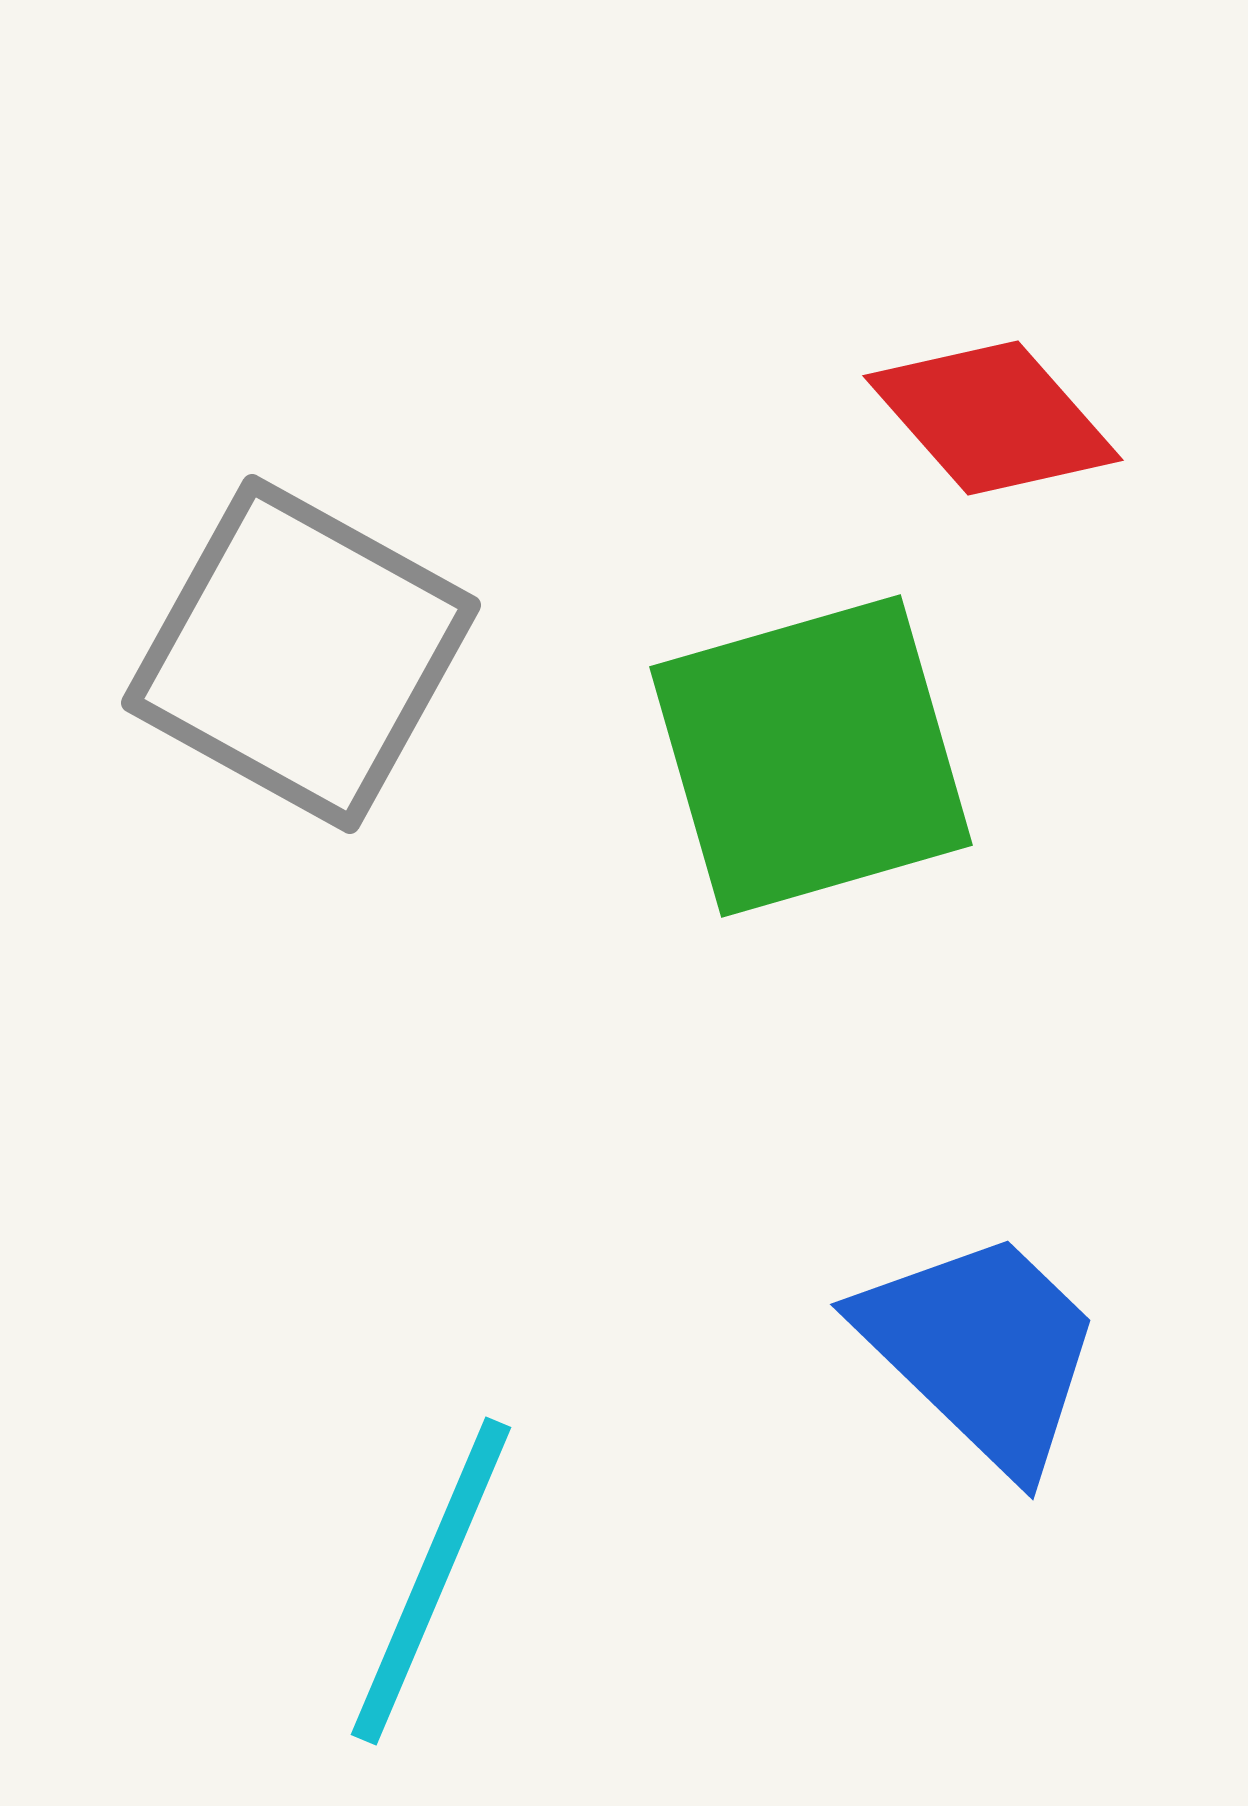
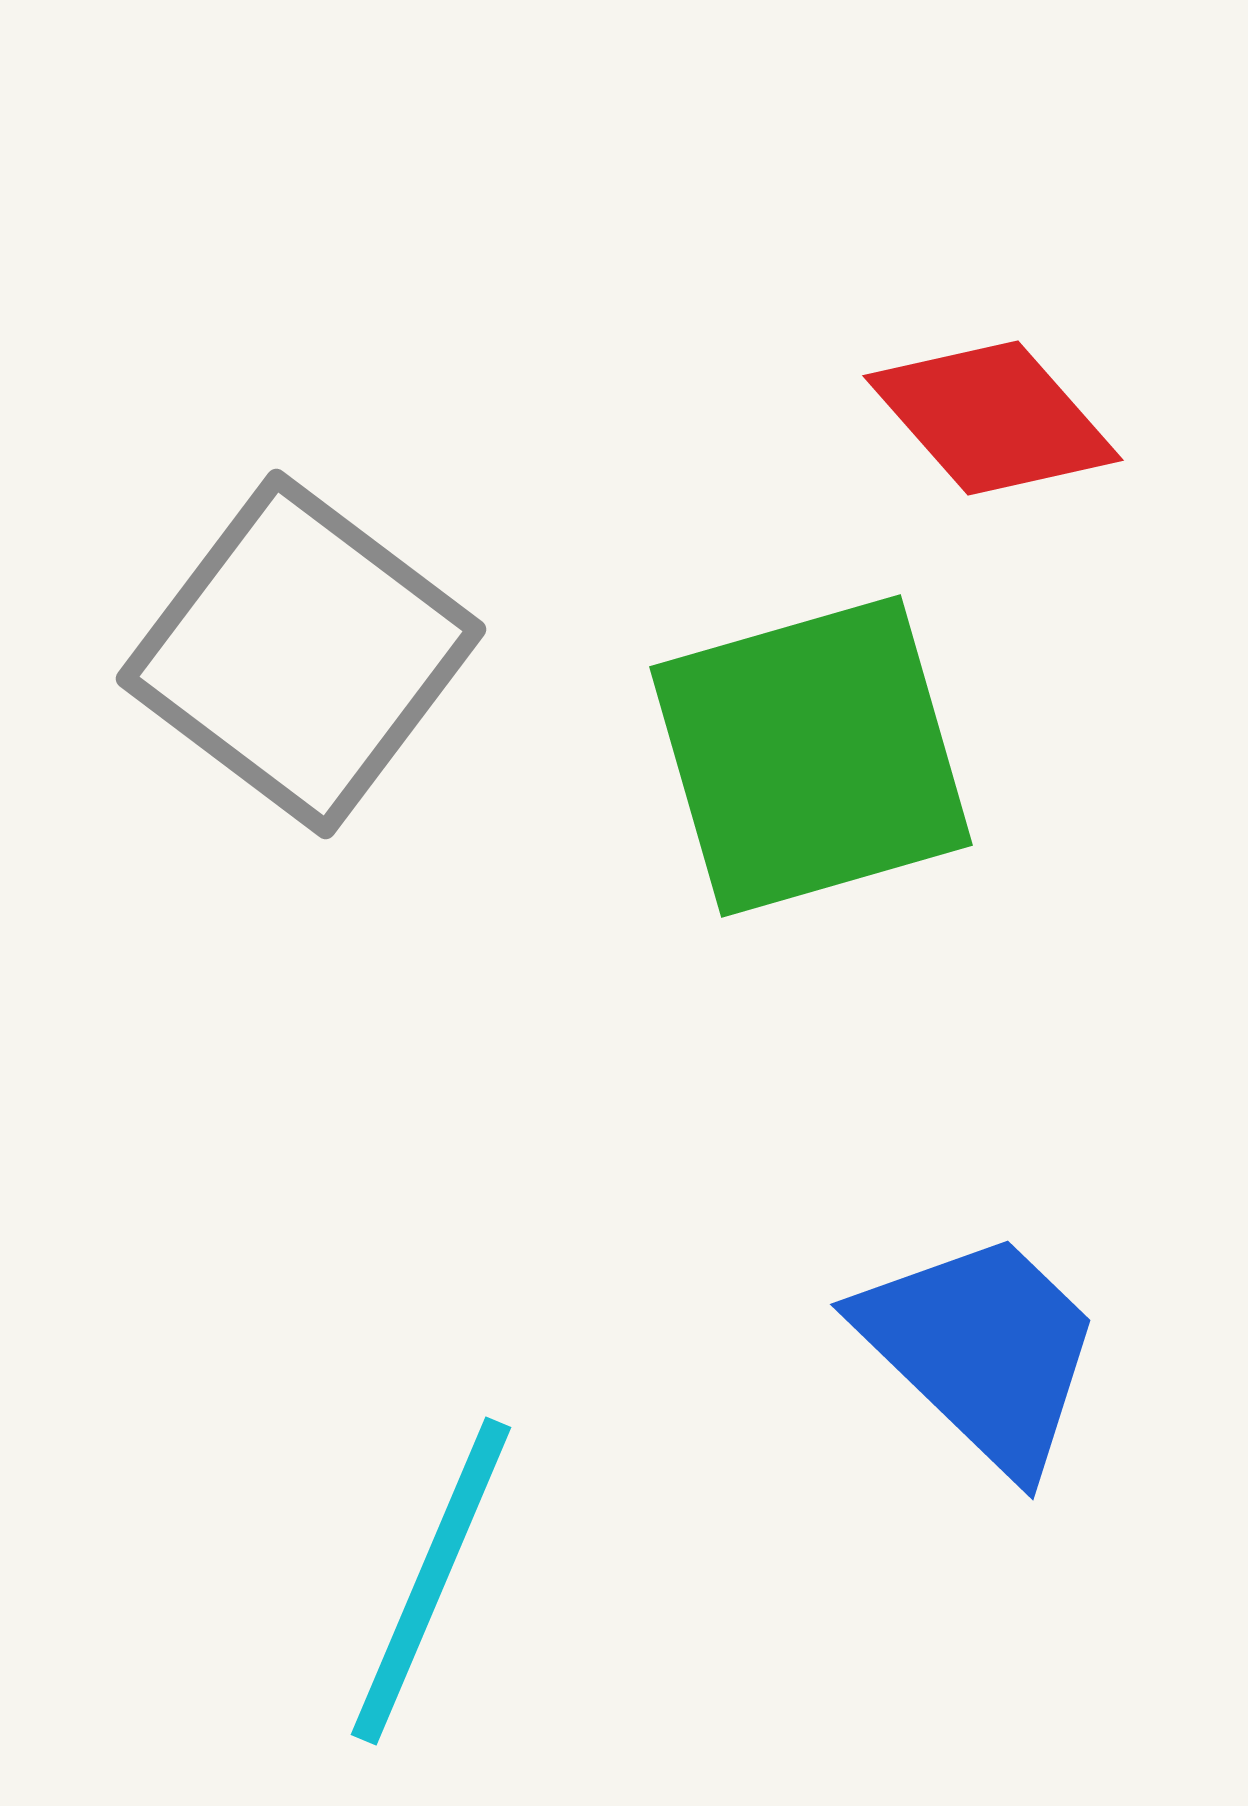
gray square: rotated 8 degrees clockwise
